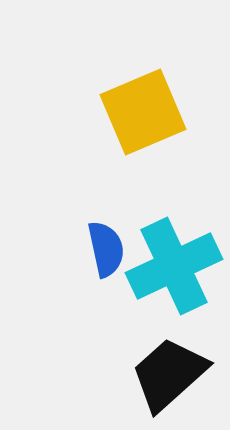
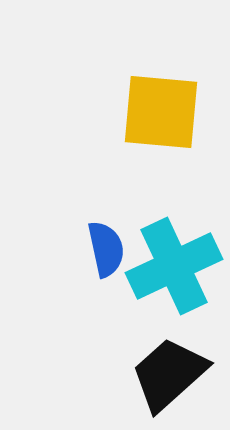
yellow square: moved 18 px right; rotated 28 degrees clockwise
